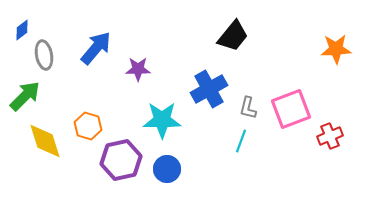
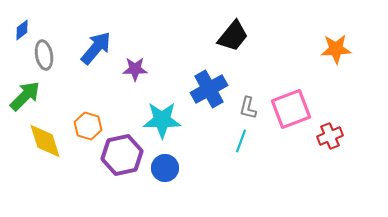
purple star: moved 3 px left
purple hexagon: moved 1 px right, 5 px up
blue circle: moved 2 px left, 1 px up
